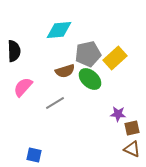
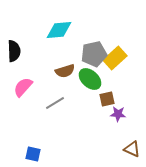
gray pentagon: moved 6 px right
brown square: moved 25 px left, 29 px up
blue square: moved 1 px left, 1 px up
